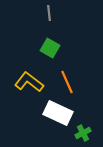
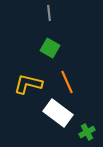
yellow L-shape: moved 1 px left, 2 px down; rotated 24 degrees counterclockwise
white rectangle: rotated 12 degrees clockwise
green cross: moved 4 px right, 1 px up
